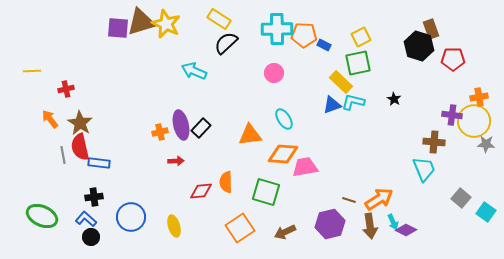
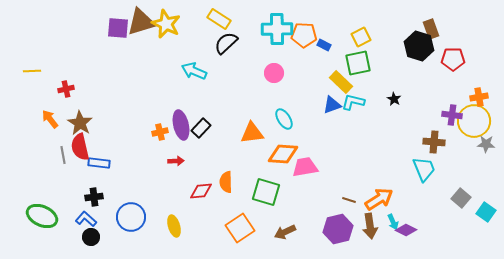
orange triangle at (250, 135): moved 2 px right, 2 px up
purple hexagon at (330, 224): moved 8 px right, 5 px down
